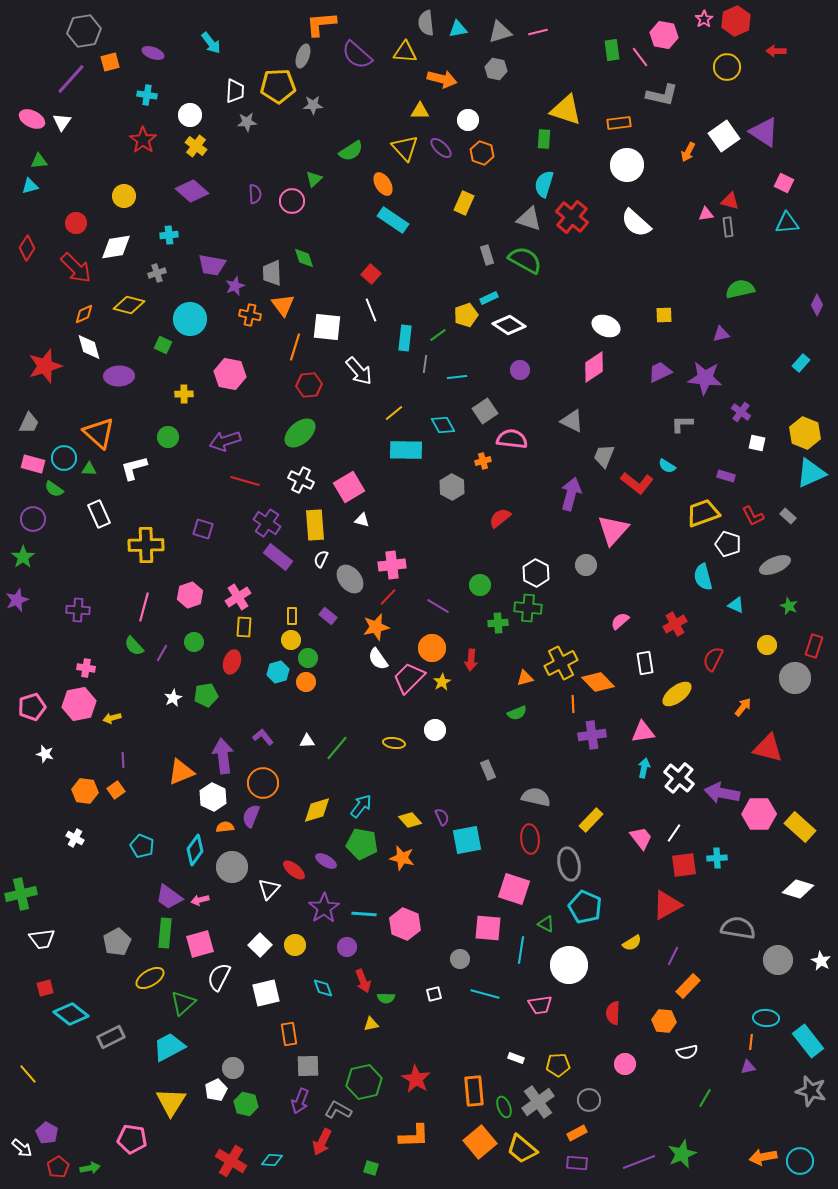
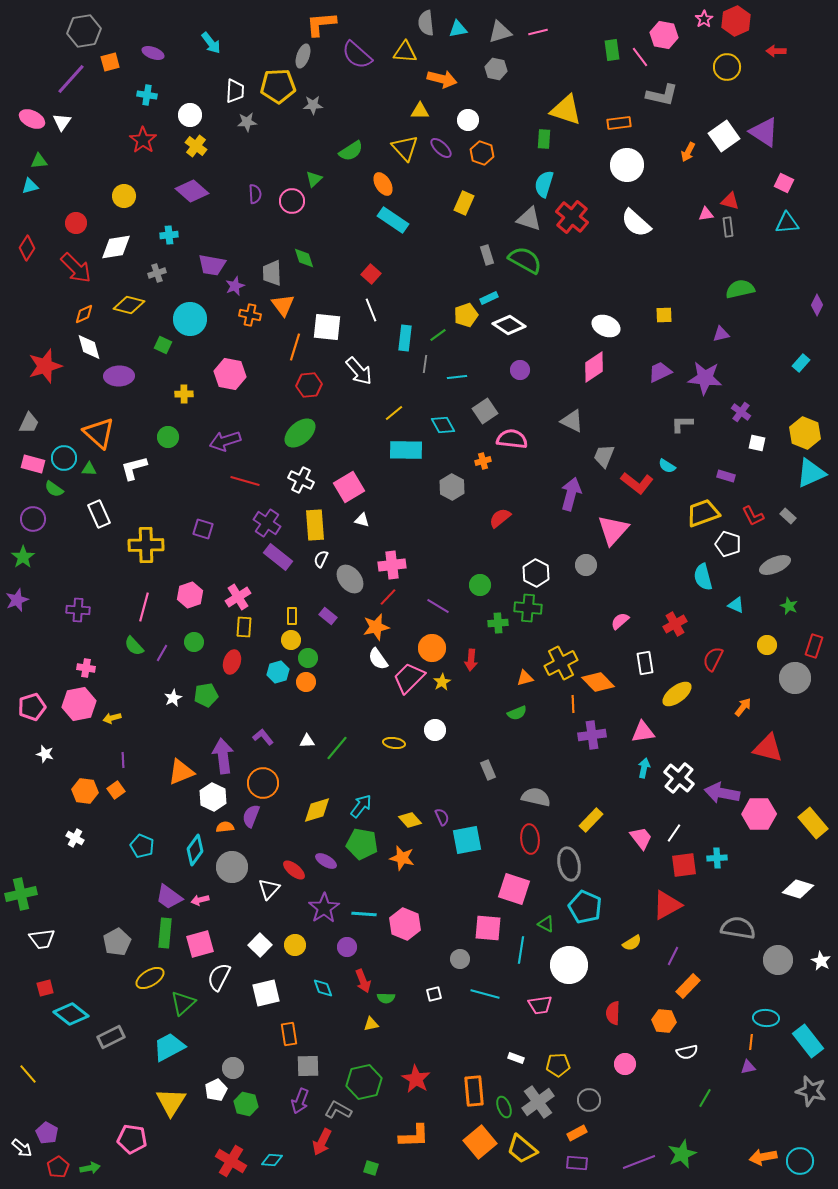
yellow rectangle at (800, 827): moved 13 px right, 4 px up; rotated 8 degrees clockwise
